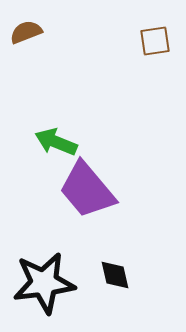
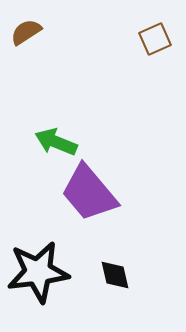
brown semicircle: rotated 12 degrees counterclockwise
brown square: moved 2 px up; rotated 16 degrees counterclockwise
purple trapezoid: moved 2 px right, 3 px down
black star: moved 6 px left, 11 px up
